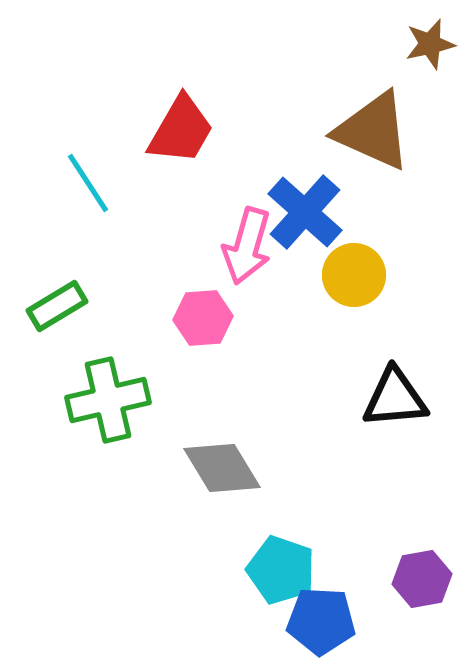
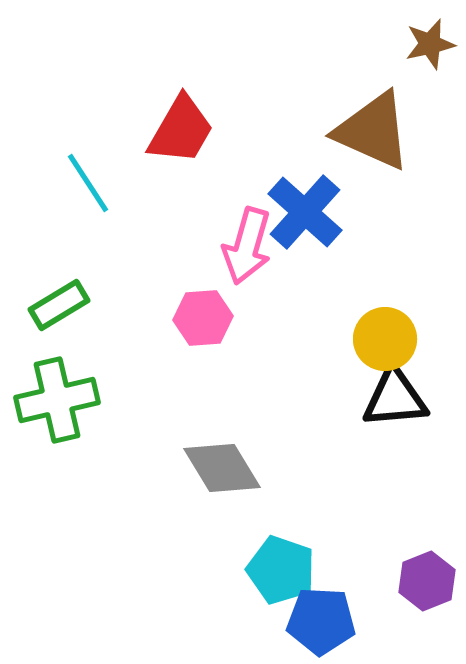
yellow circle: moved 31 px right, 64 px down
green rectangle: moved 2 px right, 1 px up
green cross: moved 51 px left
purple hexagon: moved 5 px right, 2 px down; rotated 12 degrees counterclockwise
